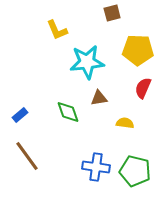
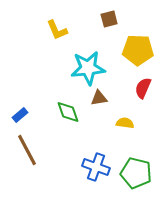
brown square: moved 3 px left, 6 px down
cyan star: moved 1 px right, 6 px down
brown line: moved 6 px up; rotated 8 degrees clockwise
blue cross: rotated 12 degrees clockwise
green pentagon: moved 1 px right, 2 px down
